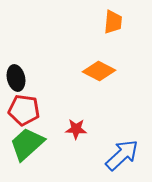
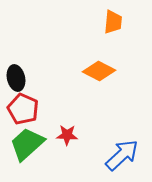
red pentagon: moved 1 px left, 1 px up; rotated 16 degrees clockwise
red star: moved 9 px left, 6 px down
